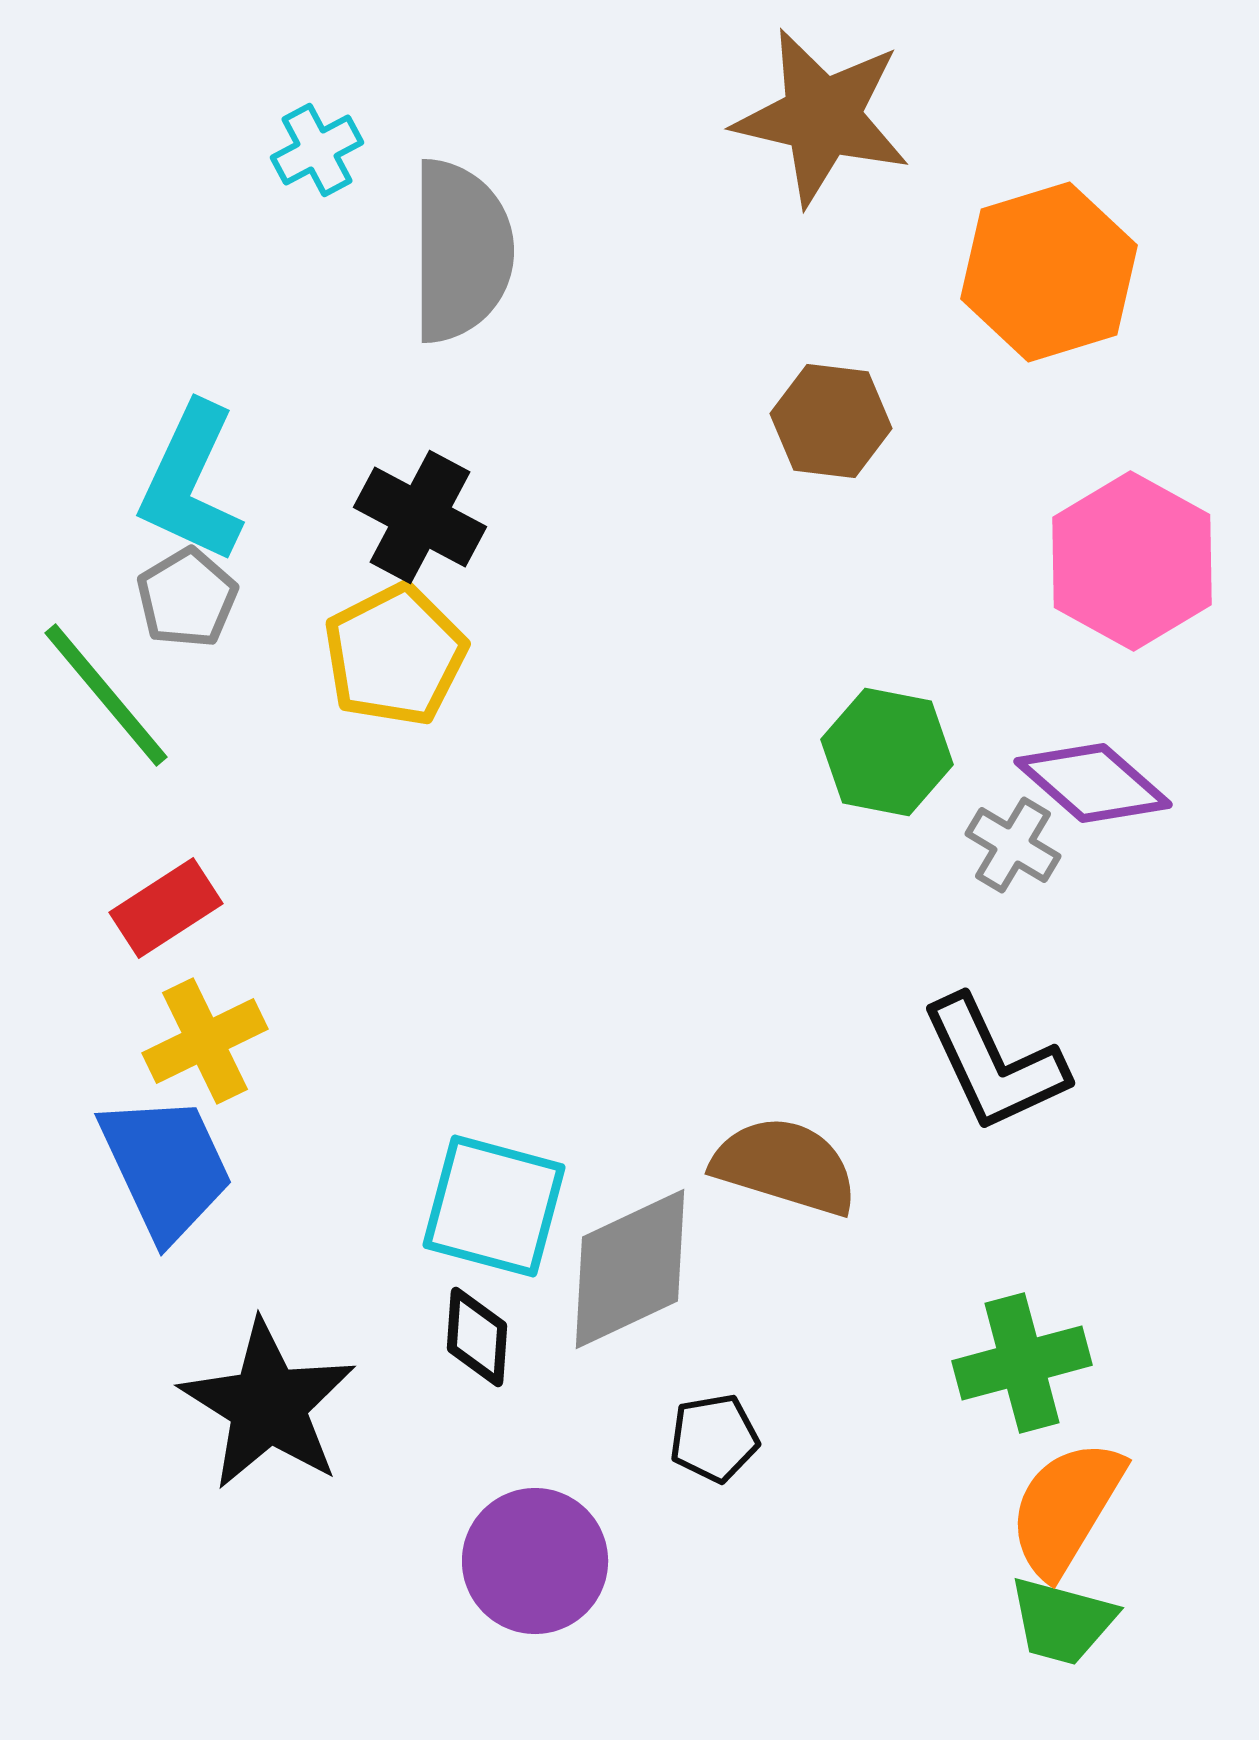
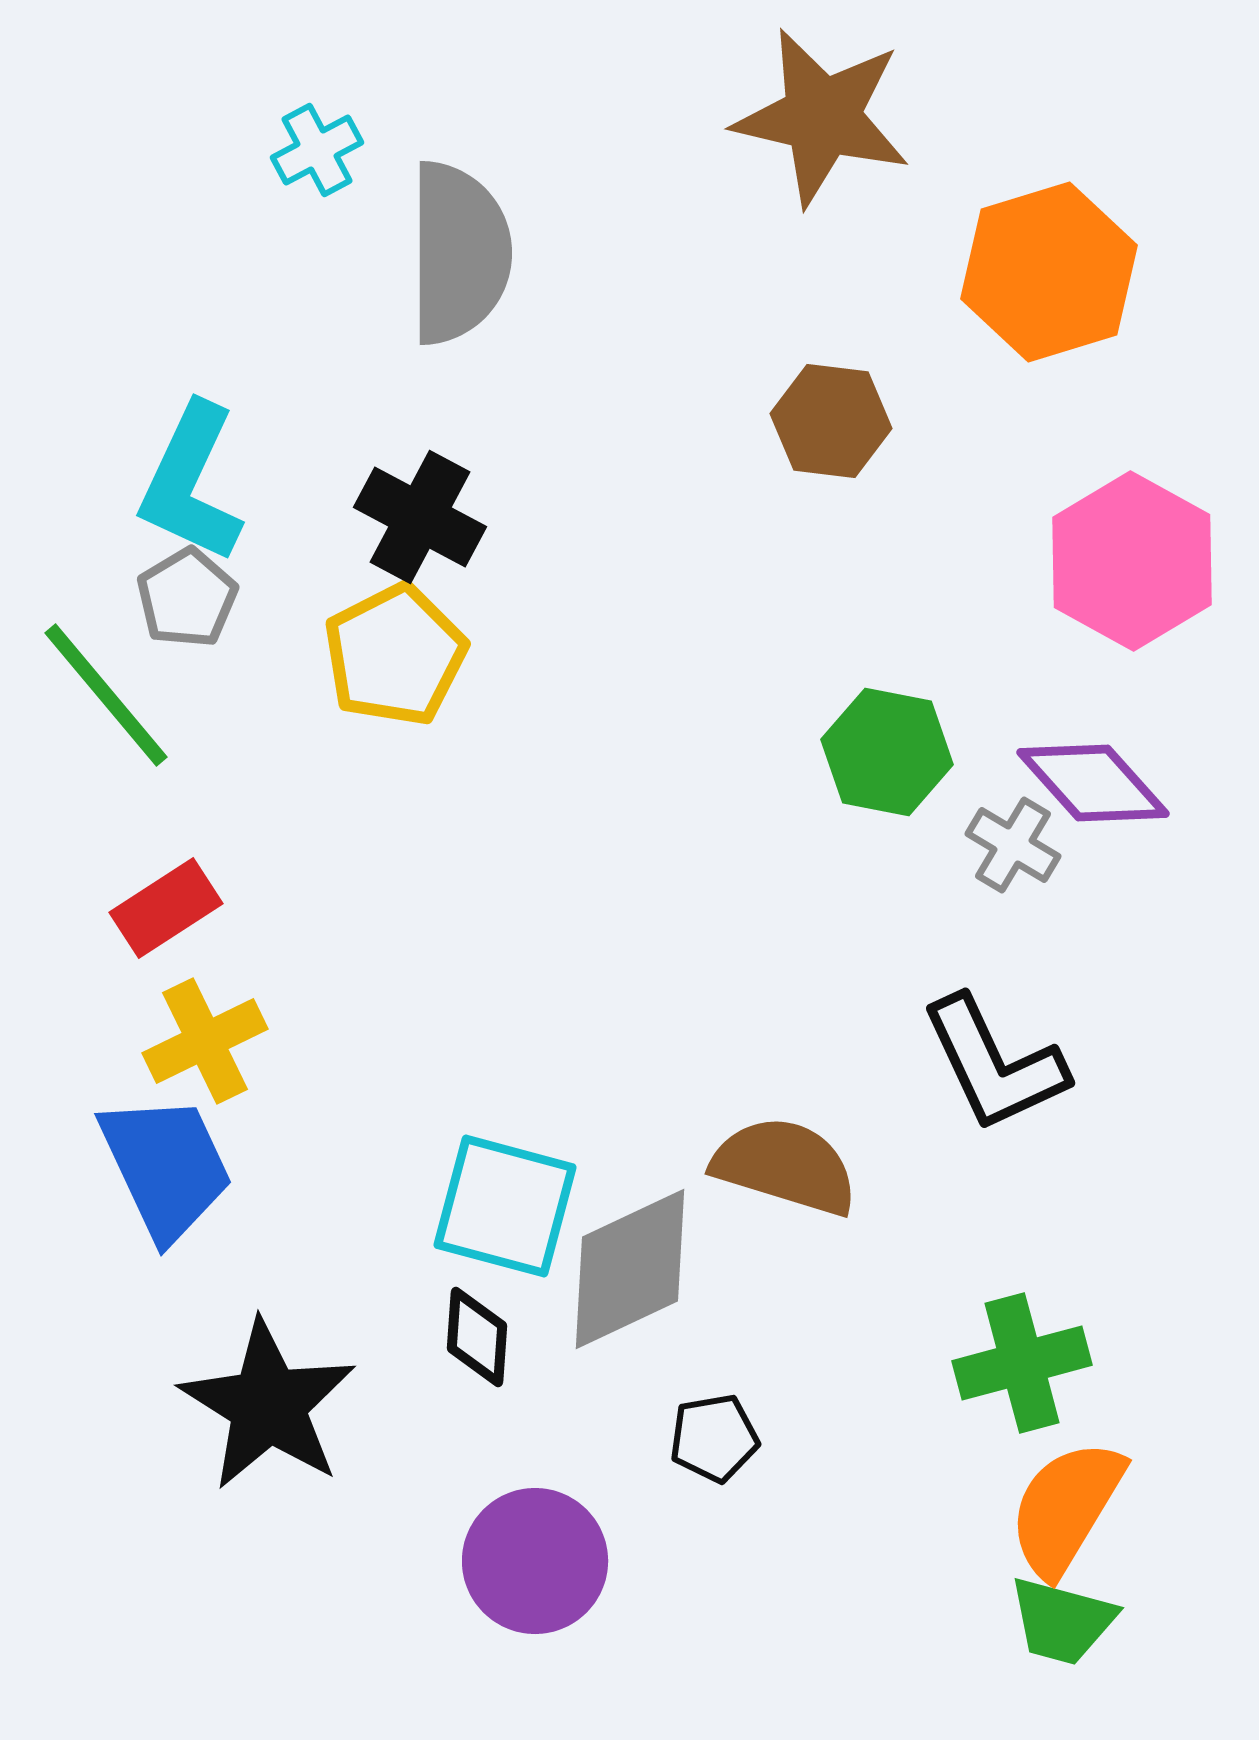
gray semicircle: moved 2 px left, 2 px down
purple diamond: rotated 7 degrees clockwise
cyan square: moved 11 px right
